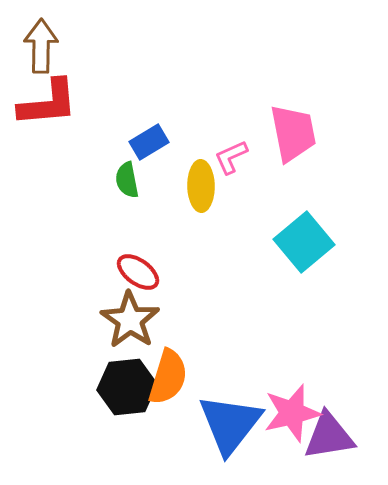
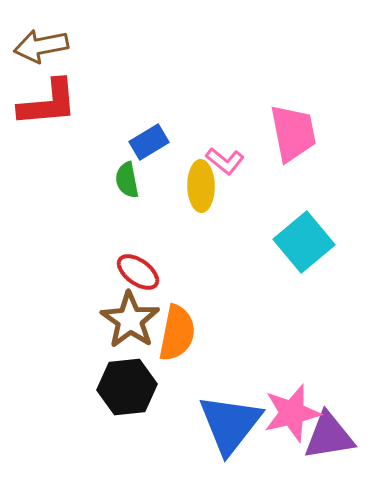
brown arrow: rotated 102 degrees counterclockwise
pink L-shape: moved 6 px left, 4 px down; rotated 117 degrees counterclockwise
orange semicircle: moved 9 px right, 44 px up; rotated 6 degrees counterclockwise
